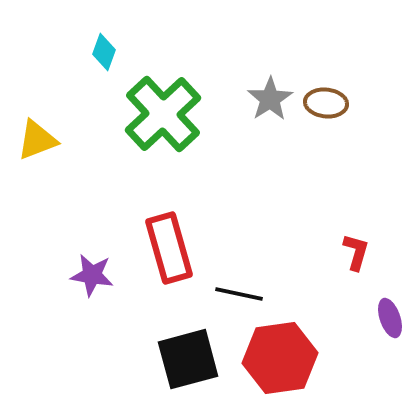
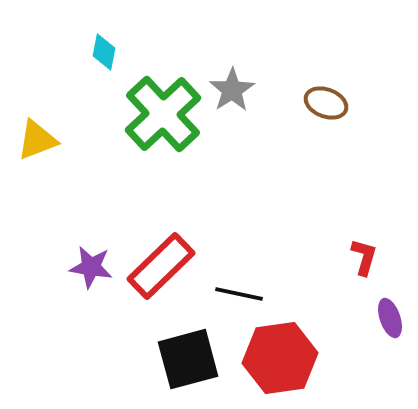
cyan diamond: rotated 9 degrees counterclockwise
gray star: moved 38 px left, 9 px up
brown ellipse: rotated 15 degrees clockwise
red rectangle: moved 8 px left, 18 px down; rotated 62 degrees clockwise
red L-shape: moved 8 px right, 5 px down
purple star: moved 1 px left, 8 px up
